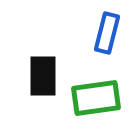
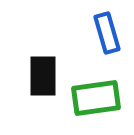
blue rectangle: rotated 30 degrees counterclockwise
